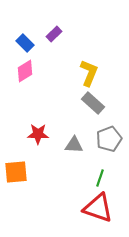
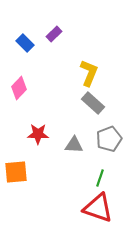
pink diamond: moved 6 px left, 17 px down; rotated 15 degrees counterclockwise
